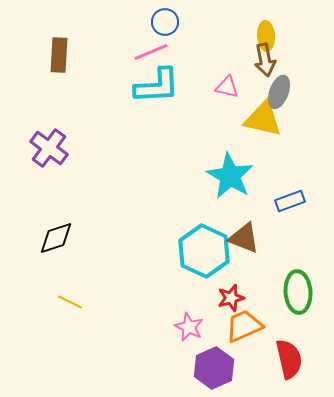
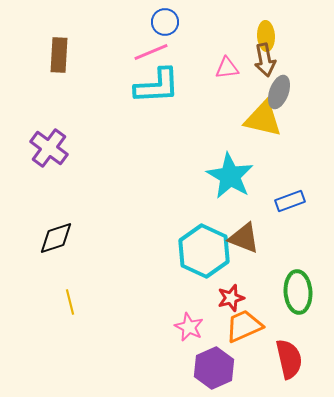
pink triangle: moved 19 px up; rotated 20 degrees counterclockwise
yellow line: rotated 50 degrees clockwise
